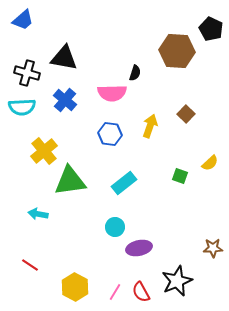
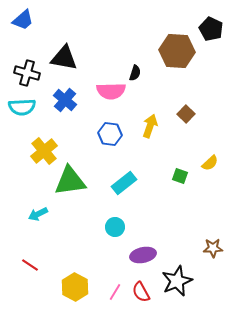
pink semicircle: moved 1 px left, 2 px up
cyan arrow: rotated 36 degrees counterclockwise
purple ellipse: moved 4 px right, 7 px down
